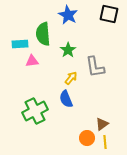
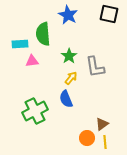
green star: moved 1 px right, 6 px down
